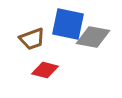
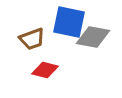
blue square: moved 1 px right, 2 px up
